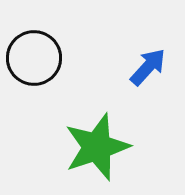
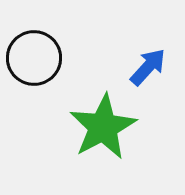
green star: moved 6 px right, 20 px up; rotated 10 degrees counterclockwise
